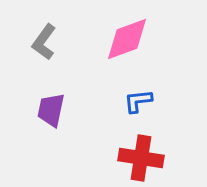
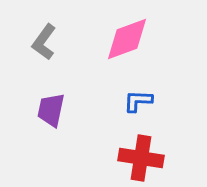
blue L-shape: rotated 8 degrees clockwise
